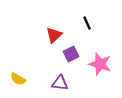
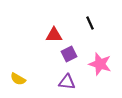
black line: moved 3 px right
red triangle: rotated 42 degrees clockwise
purple square: moved 2 px left
purple triangle: moved 7 px right, 1 px up
